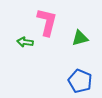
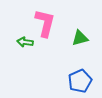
pink L-shape: moved 2 px left, 1 px down
blue pentagon: rotated 25 degrees clockwise
